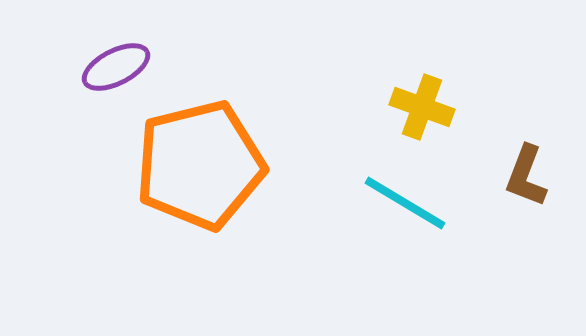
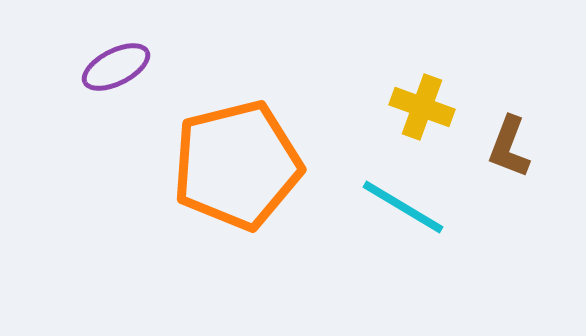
orange pentagon: moved 37 px right
brown L-shape: moved 17 px left, 29 px up
cyan line: moved 2 px left, 4 px down
